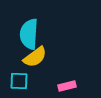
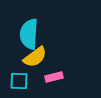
pink rectangle: moved 13 px left, 9 px up
